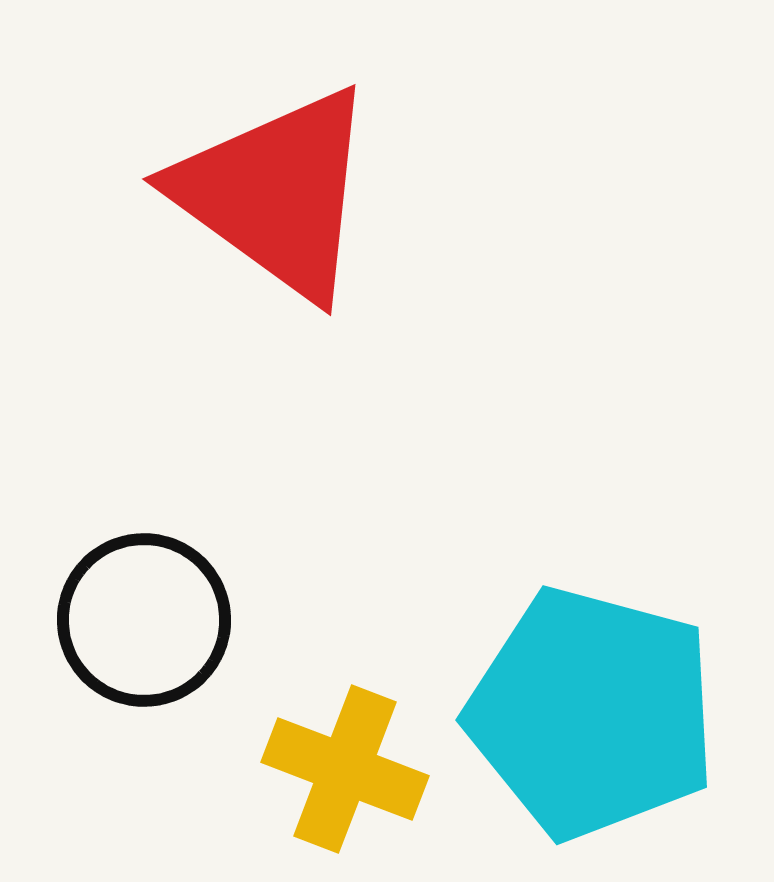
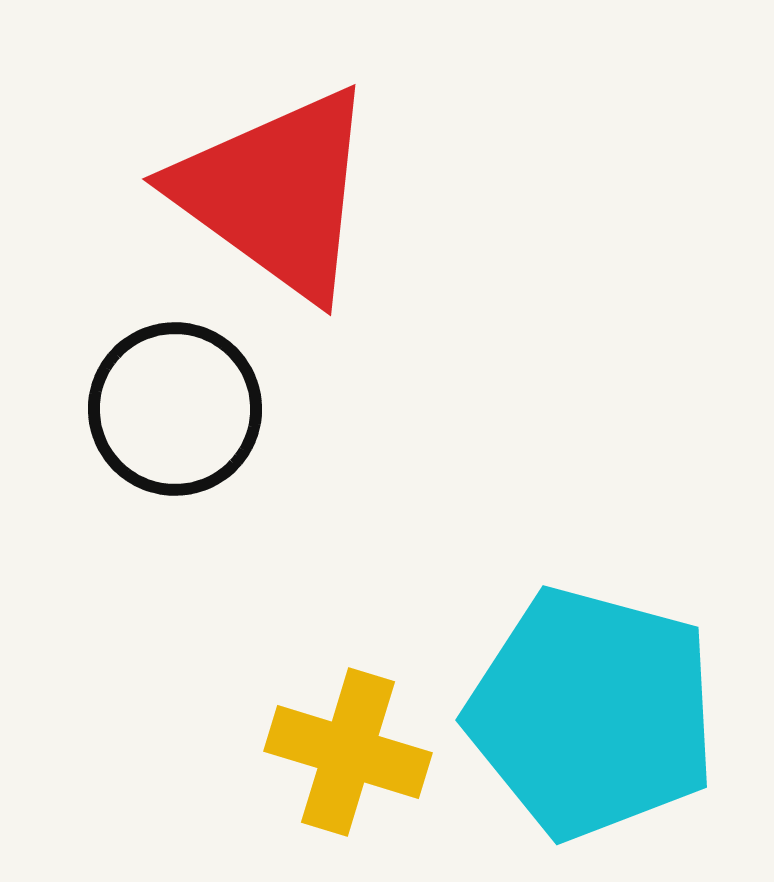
black circle: moved 31 px right, 211 px up
yellow cross: moved 3 px right, 17 px up; rotated 4 degrees counterclockwise
